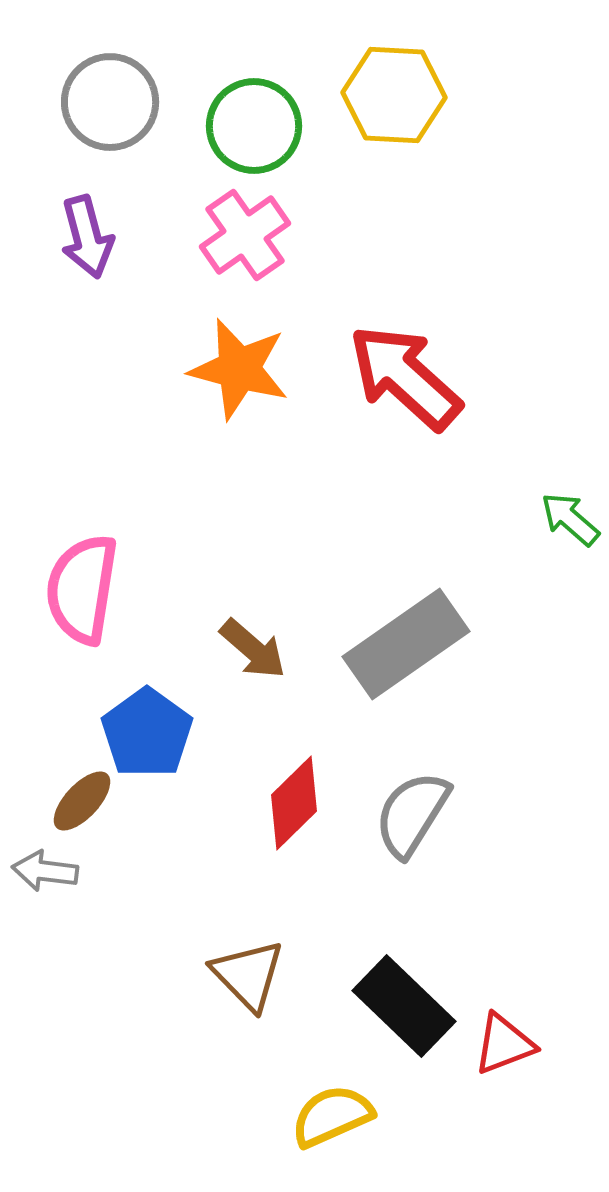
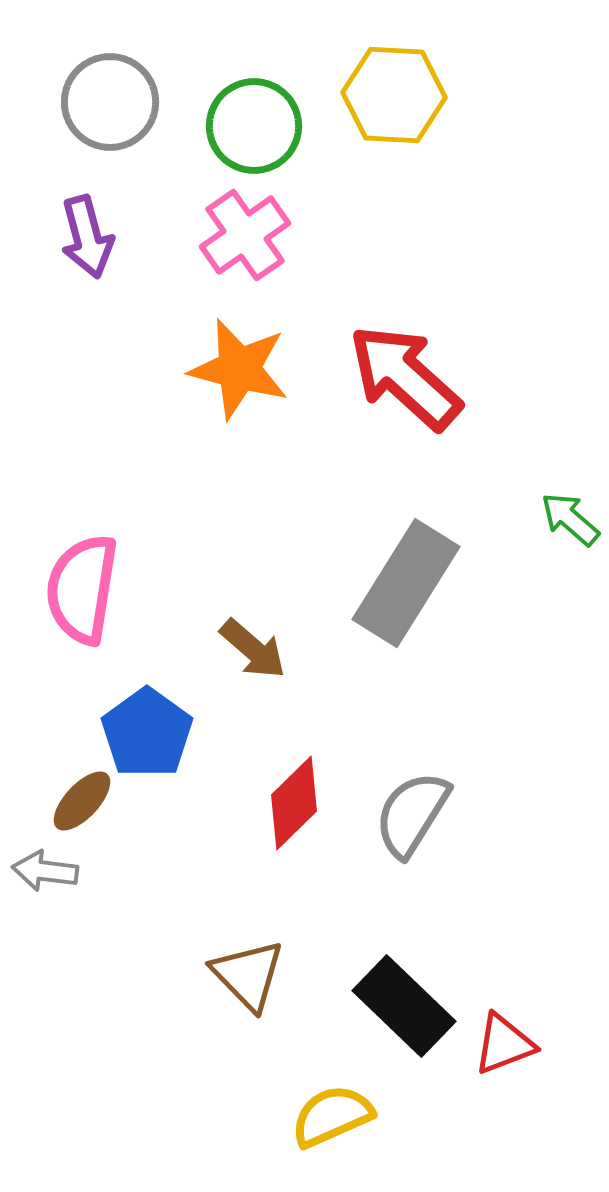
gray rectangle: moved 61 px up; rotated 23 degrees counterclockwise
